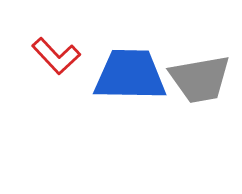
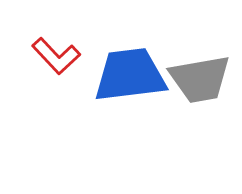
blue trapezoid: rotated 8 degrees counterclockwise
